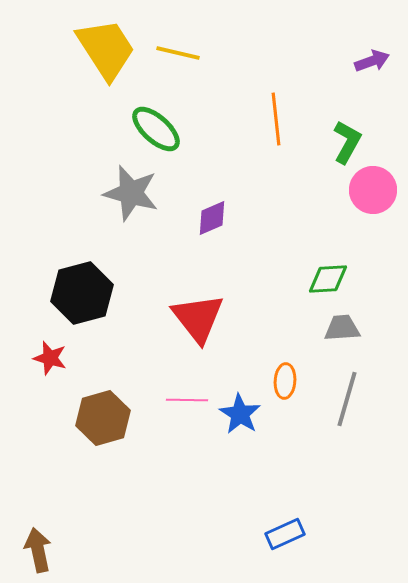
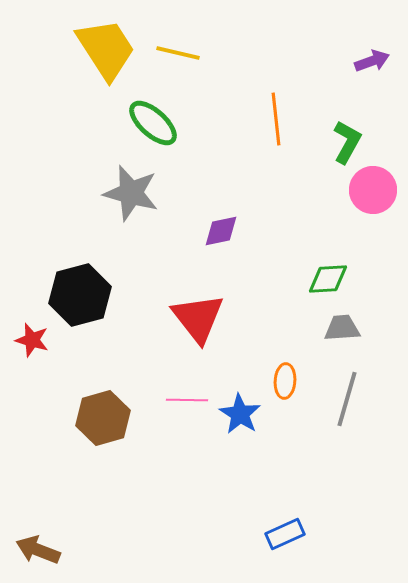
green ellipse: moved 3 px left, 6 px up
purple diamond: moved 9 px right, 13 px down; rotated 12 degrees clockwise
black hexagon: moved 2 px left, 2 px down
red star: moved 18 px left, 18 px up
brown arrow: rotated 57 degrees counterclockwise
